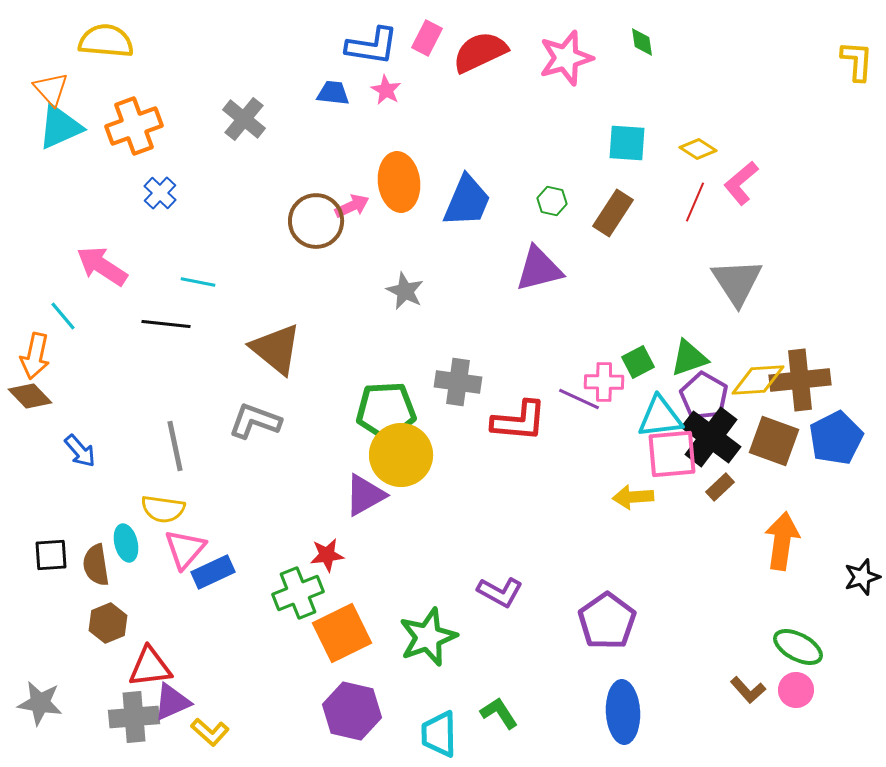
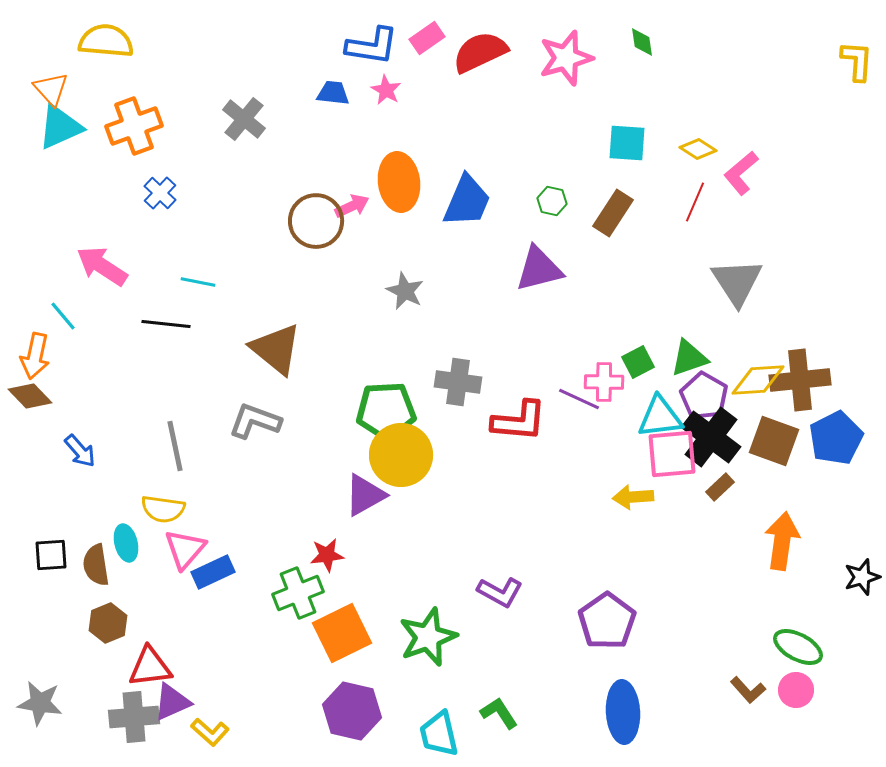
pink rectangle at (427, 38): rotated 28 degrees clockwise
pink L-shape at (741, 183): moved 10 px up
cyan trapezoid at (439, 734): rotated 12 degrees counterclockwise
